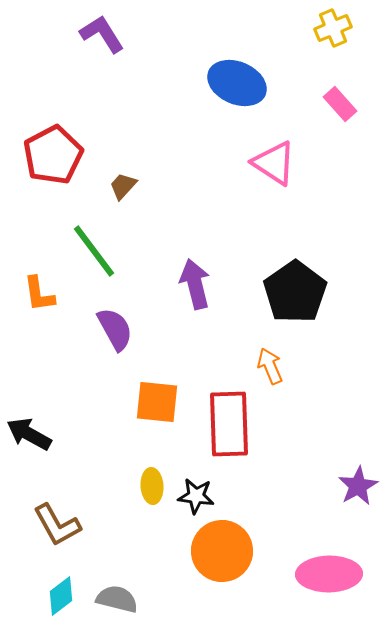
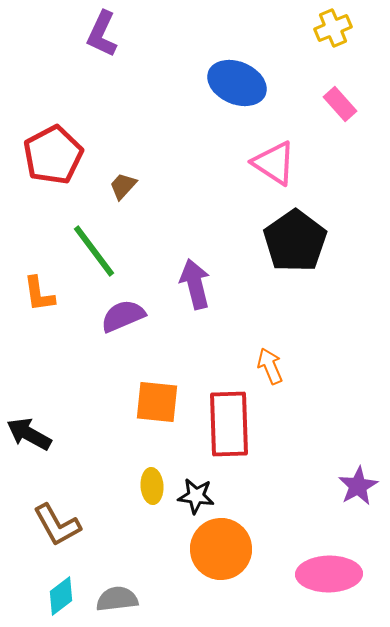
purple L-shape: rotated 123 degrees counterclockwise
black pentagon: moved 51 px up
purple semicircle: moved 8 px right, 13 px up; rotated 84 degrees counterclockwise
orange circle: moved 1 px left, 2 px up
gray semicircle: rotated 21 degrees counterclockwise
